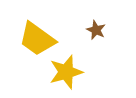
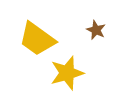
yellow star: moved 1 px right, 1 px down
